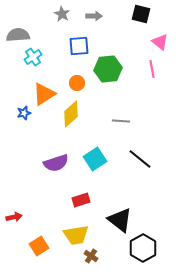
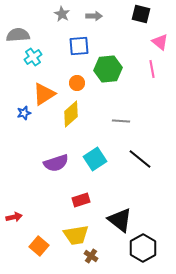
orange square: rotated 18 degrees counterclockwise
